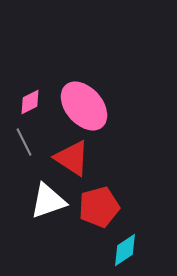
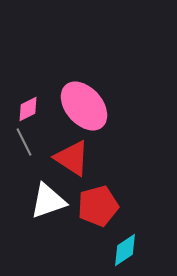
pink diamond: moved 2 px left, 7 px down
red pentagon: moved 1 px left, 1 px up
